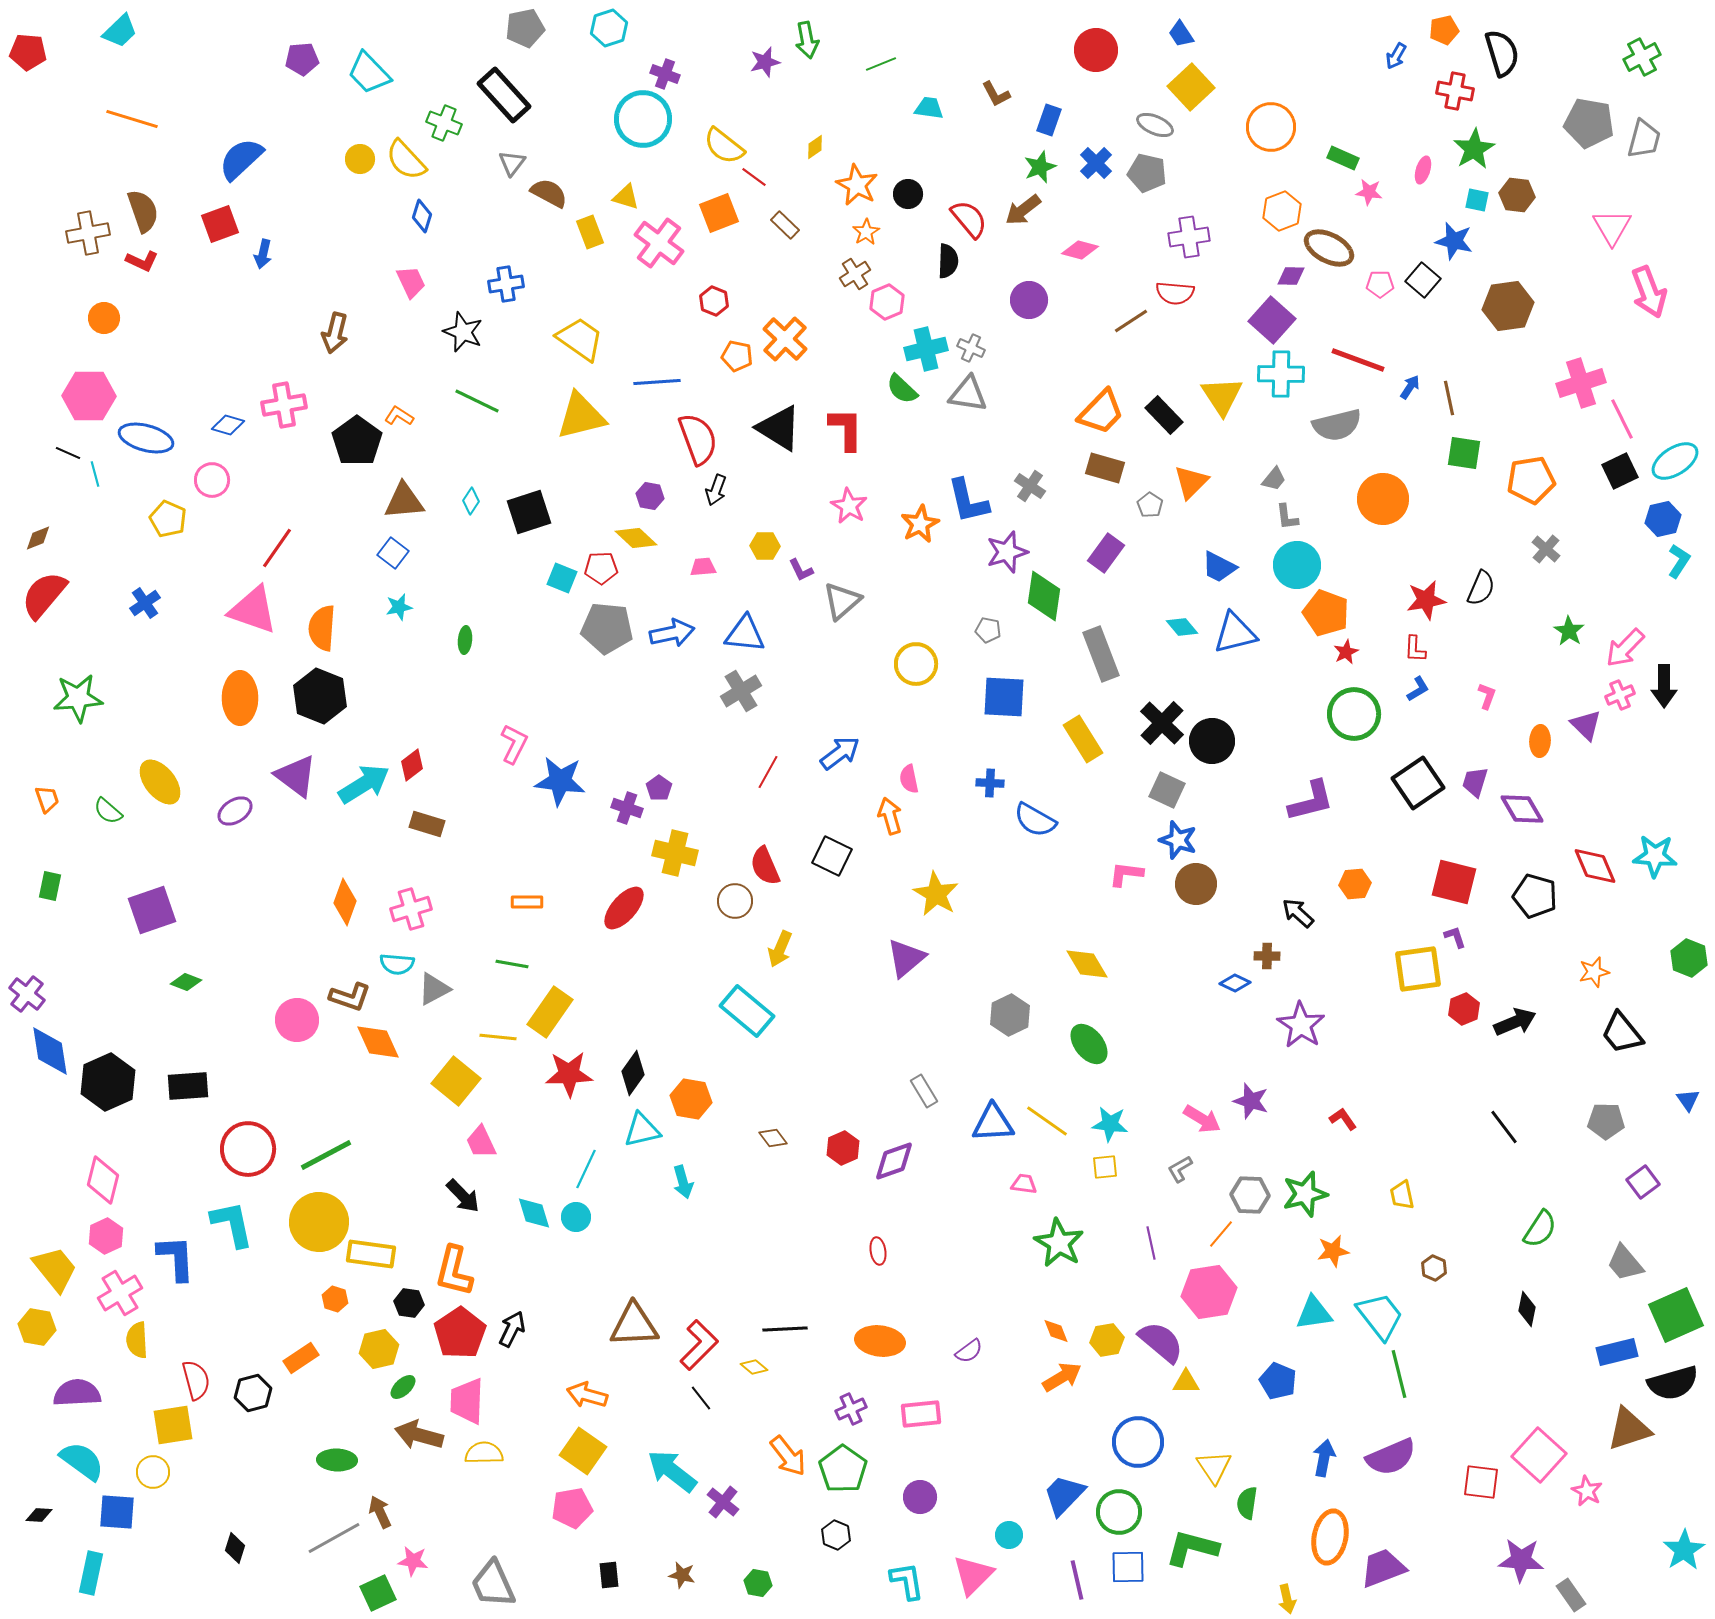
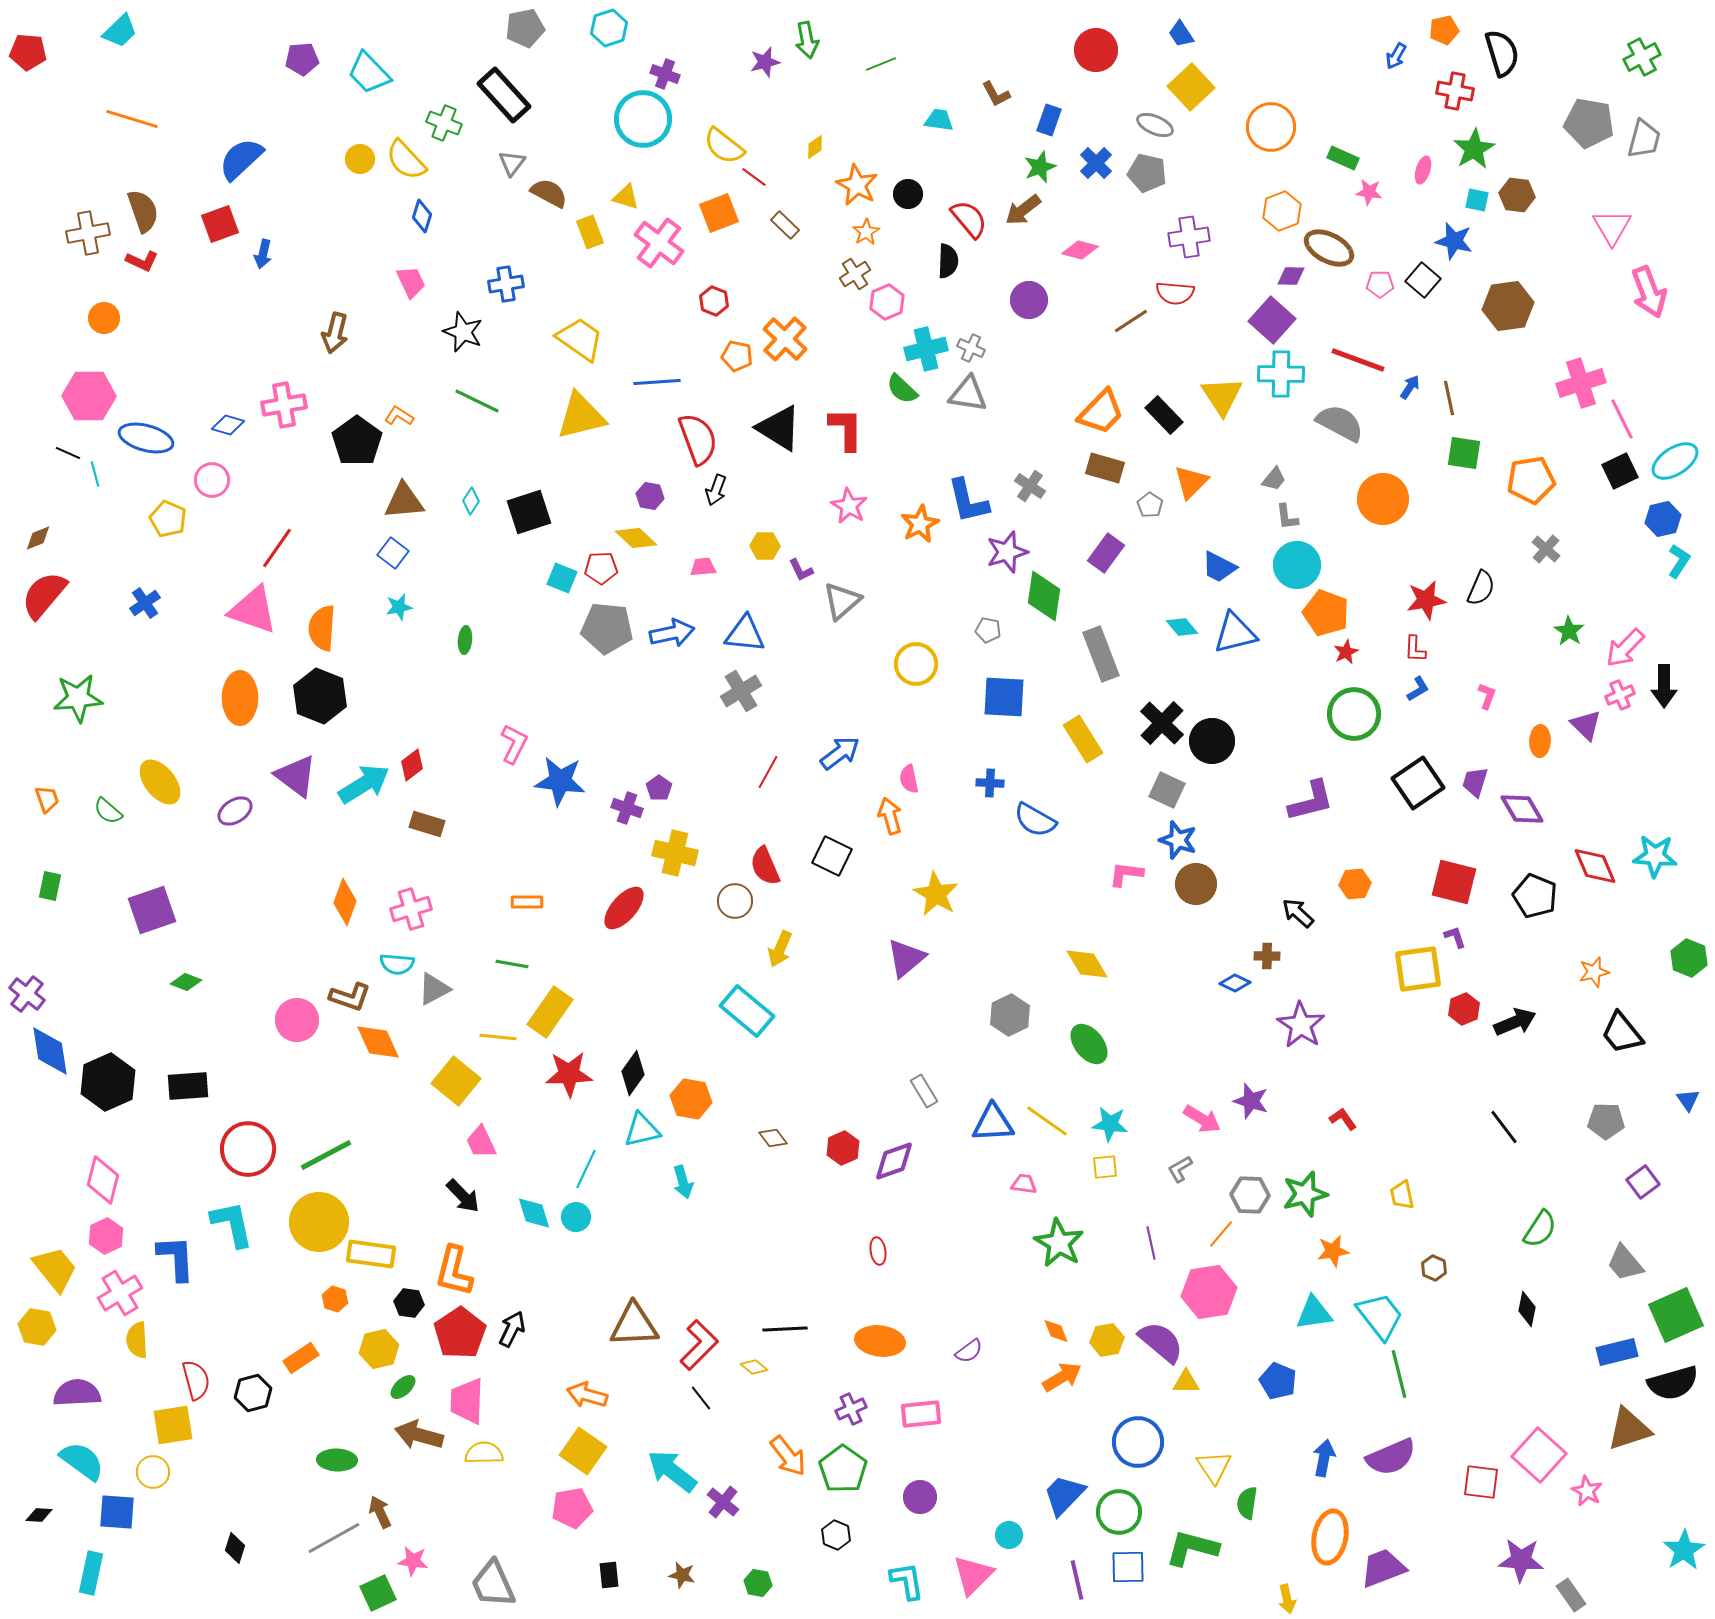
cyan trapezoid at (929, 108): moved 10 px right, 12 px down
gray semicircle at (1337, 425): moved 3 px right, 2 px up; rotated 138 degrees counterclockwise
black pentagon at (1535, 896): rotated 6 degrees clockwise
